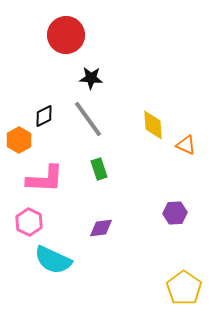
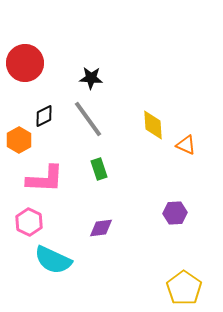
red circle: moved 41 px left, 28 px down
